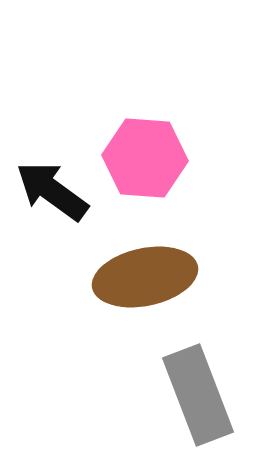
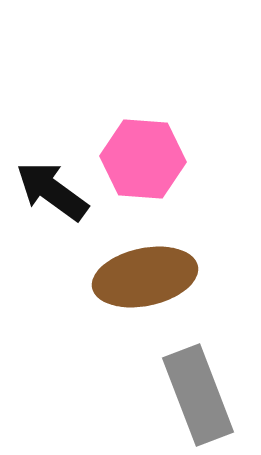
pink hexagon: moved 2 px left, 1 px down
